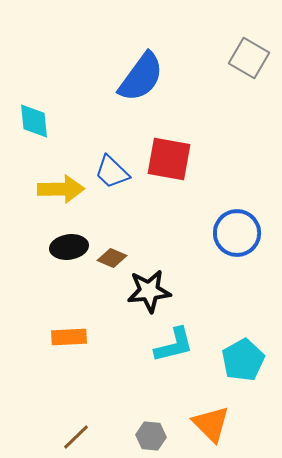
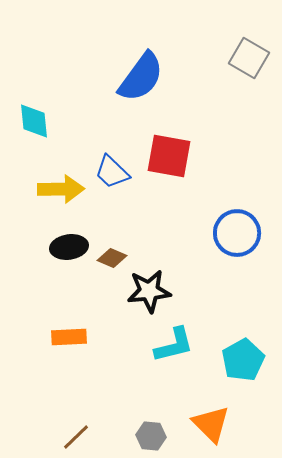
red square: moved 3 px up
